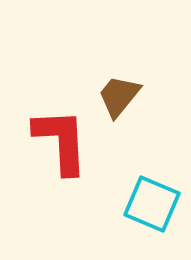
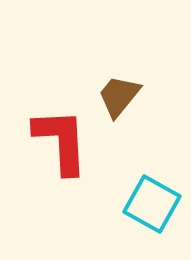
cyan square: rotated 6 degrees clockwise
